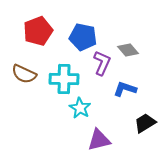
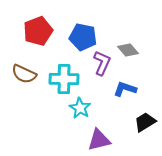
black trapezoid: moved 1 px up
